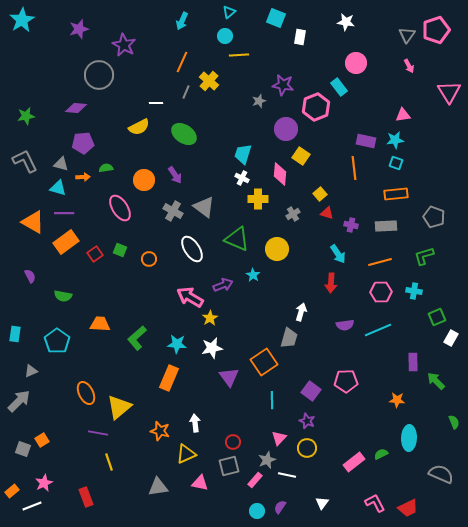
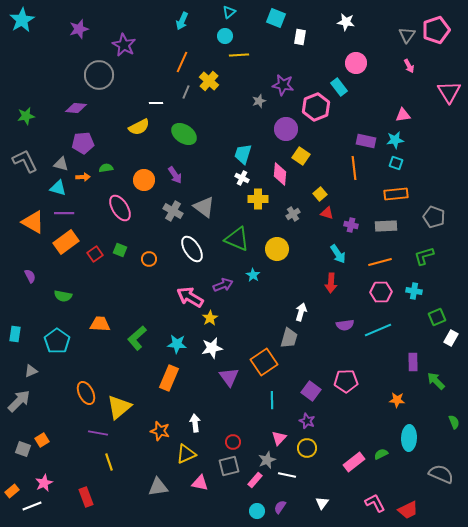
red trapezoid at (408, 508): moved 2 px down
